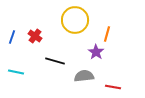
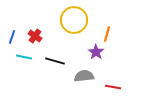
yellow circle: moved 1 px left
cyan line: moved 8 px right, 15 px up
